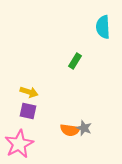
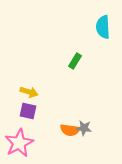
gray star: rotated 14 degrees counterclockwise
pink star: moved 1 px up
